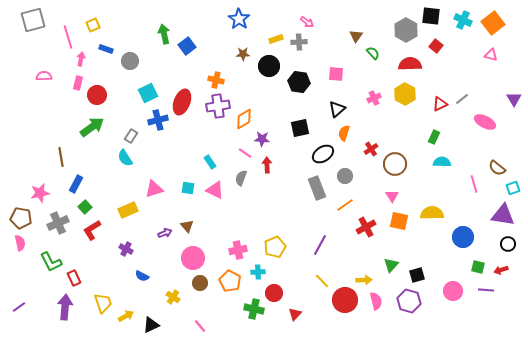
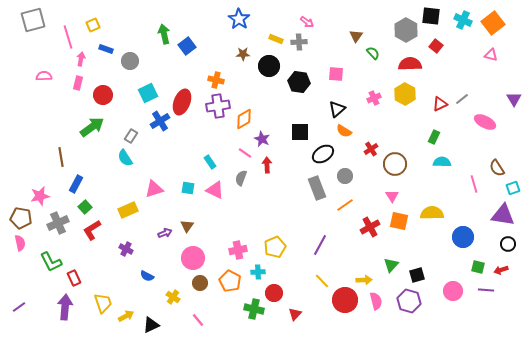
yellow rectangle at (276, 39): rotated 40 degrees clockwise
red circle at (97, 95): moved 6 px right
blue cross at (158, 120): moved 2 px right, 1 px down; rotated 18 degrees counterclockwise
black square at (300, 128): moved 4 px down; rotated 12 degrees clockwise
orange semicircle at (344, 133): moved 2 px up; rotated 77 degrees counterclockwise
purple star at (262, 139): rotated 21 degrees clockwise
brown semicircle at (497, 168): rotated 18 degrees clockwise
pink star at (40, 193): moved 3 px down
brown triangle at (187, 226): rotated 16 degrees clockwise
red cross at (366, 227): moved 4 px right
blue semicircle at (142, 276): moved 5 px right
pink line at (200, 326): moved 2 px left, 6 px up
